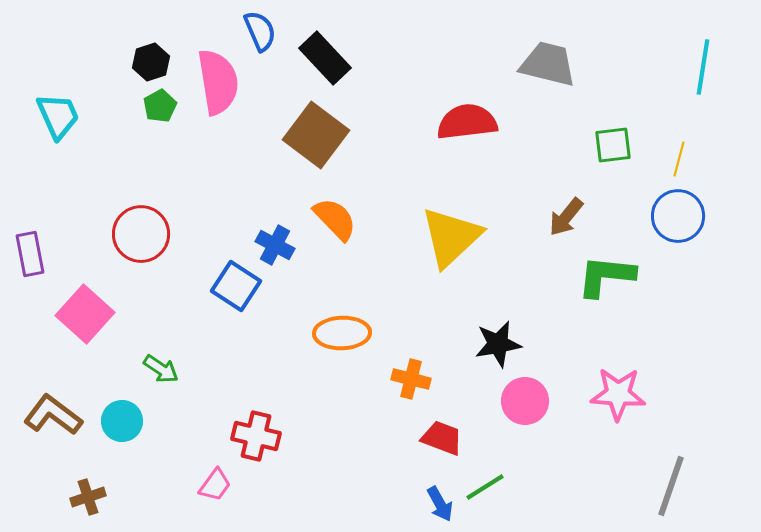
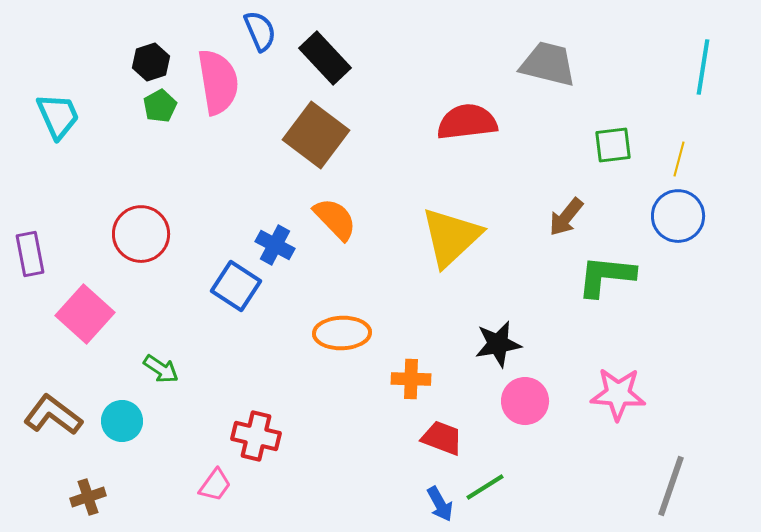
orange cross: rotated 12 degrees counterclockwise
